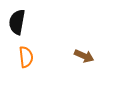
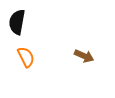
orange semicircle: rotated 20 degrees counterclockwise
